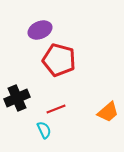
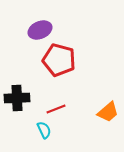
black cross: rotated 20 degrees clockwise
